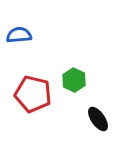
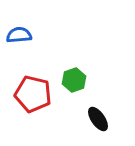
green hexagon: rotated 15 degrees clockwise
